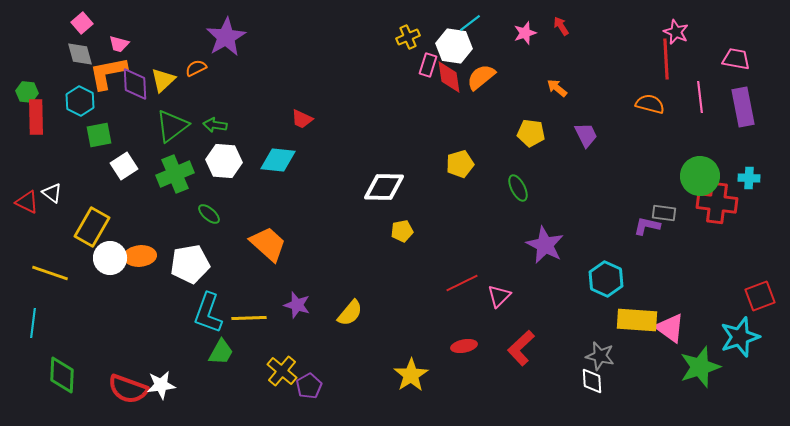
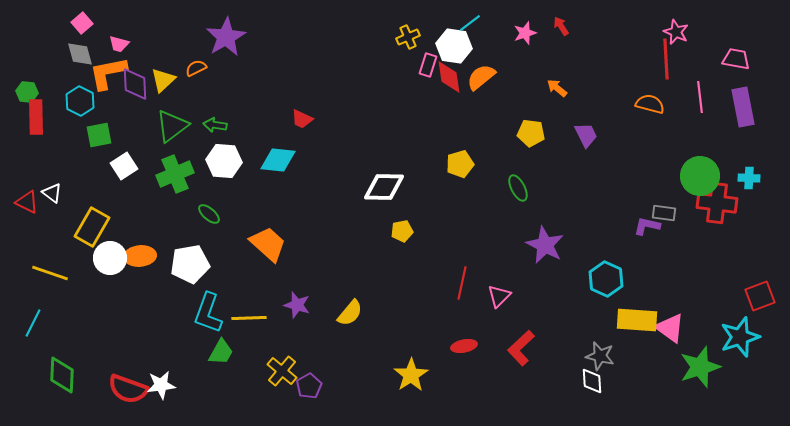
red line at (462, 283): rotated 52 degrees counterclockwise
cyan line at (33, 323): rotated 20 degrees clockwise
